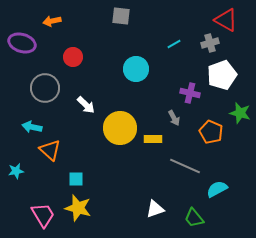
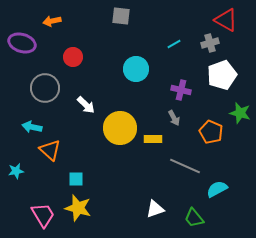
purple cross: moved 9 px left, 3 px up
